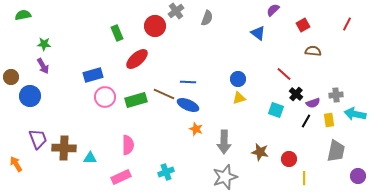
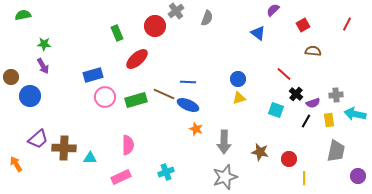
purple trapezoid at (38, 139): rotated 70 degrees clockwise
